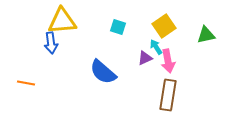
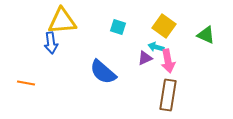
yellow square: rotated 20 degrees counterclockwise
green triangle: rotated 36 degrees clockwise
cyan arrow: rotated 42 degrees counterclockwise
